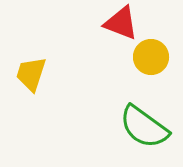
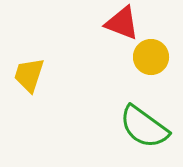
red triangle: moved 1 px right
yellow trapezoid: moved 2 px left, 1 px down
